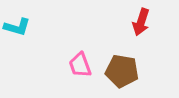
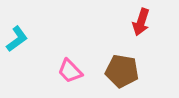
cyan L-shape: moved 12 px down; rotated 52 degrees counterclockwise
pink trapezoid: moved 10 px left, 6 px down; rotated 24 degrees counterclockwise
